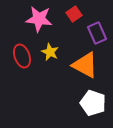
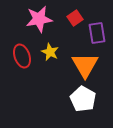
red square: moved 1 px right, 4 px down
pink star: rotated 16 degrees counterclockwise
purple rectangle: rotated 15 degrees clockwise
orange triangle: rotated 32 degrees clockwise
white pentagon: moved 10 px left, 4 px up; rotated 10 degrees clockwise
